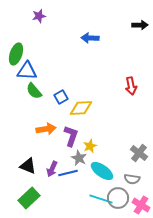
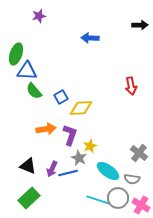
purple L-shape: moved 1 px left, 1 px up
cyan ellipse: moved 6 px right
cyan line: moved 3 px left, 1 px down
